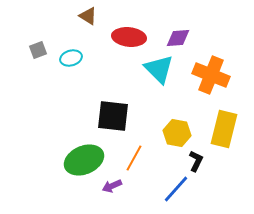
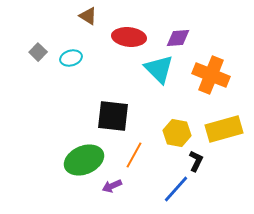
gray square: moved 2 px down; rotated 24 degrees counterclockwise
yellow rectangle: rotated 60 degrees clockwise
orange line: moved 3 px up
